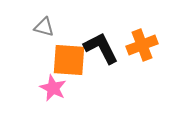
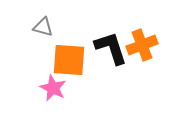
gray triangle: moved 1 px left
black L-shape: moved 10 px right; rotated 9 degrees clockwise
